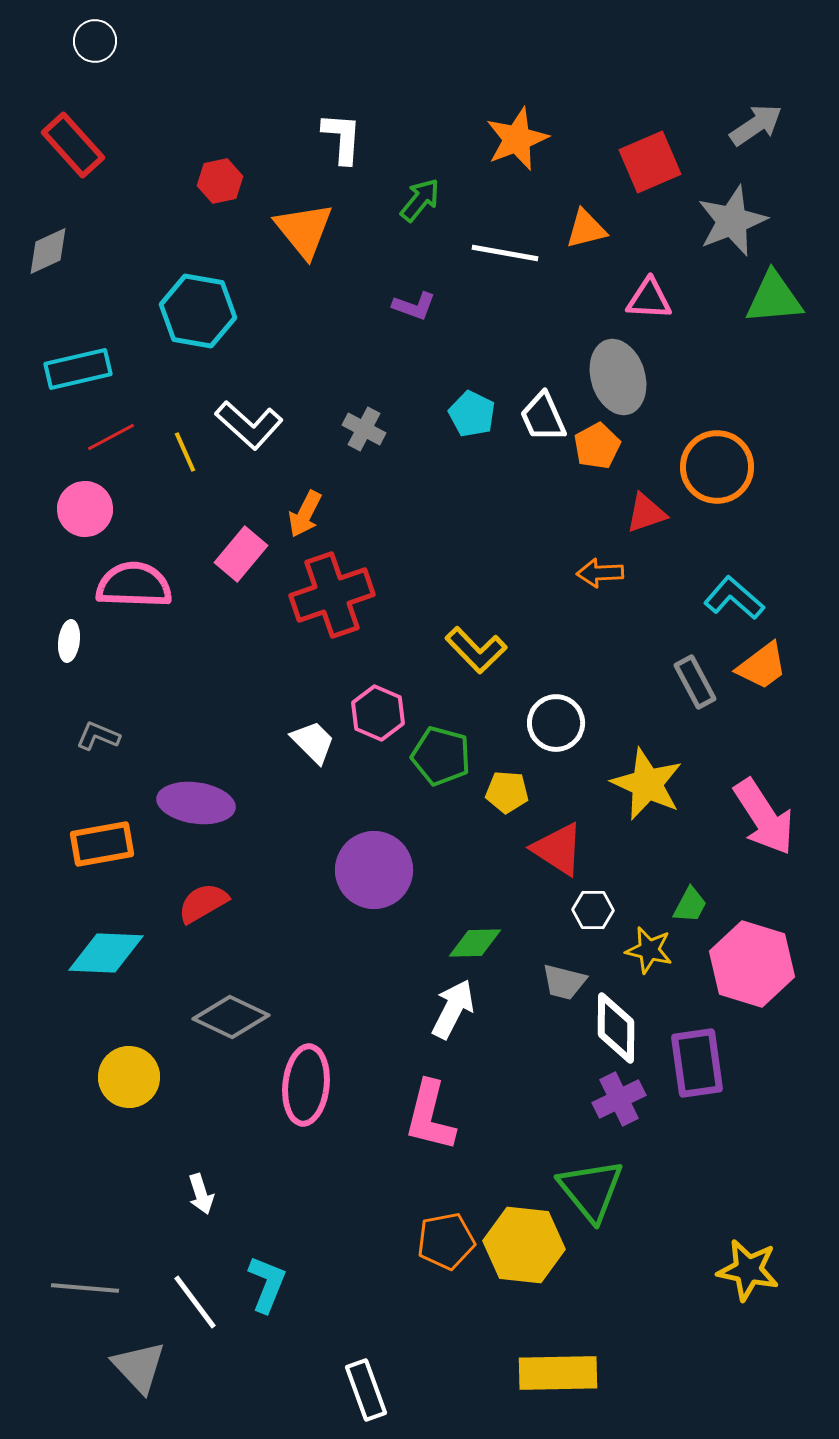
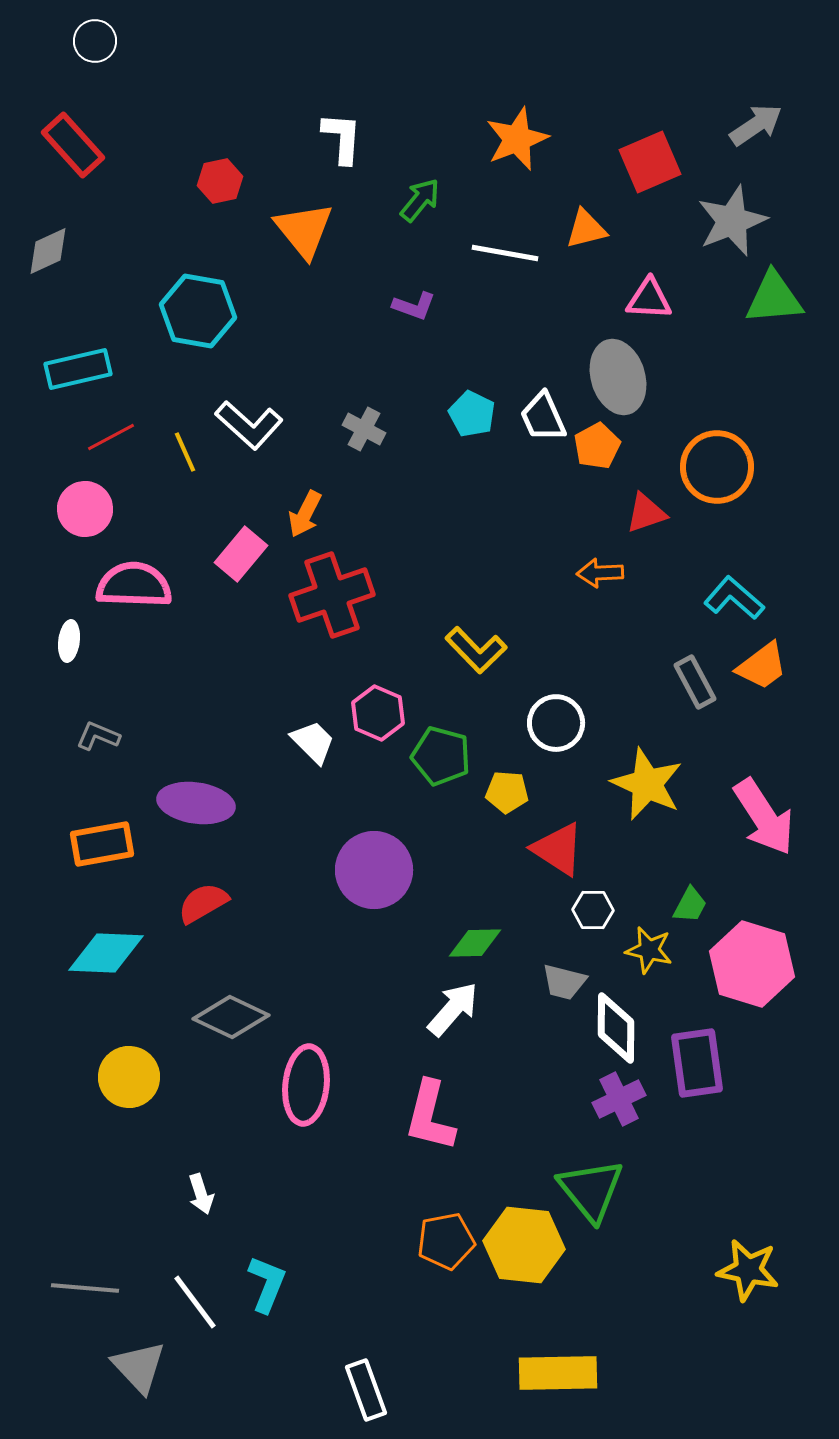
white arrow at (453, 1009): rotated 14 degrees clockwise
